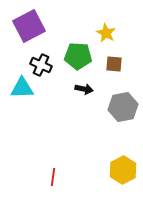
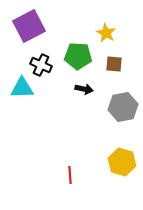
yellow hexagon: moved 1 px left, 8 px up; rotated 16 degrees counterclockwise
red line: moved 17 px right, 2 px up; rotated 12 degrees counterclockwise
